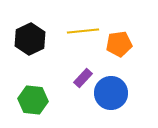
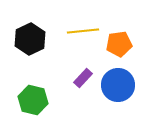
blue circle: moved 7 px right, 8 px up
green hexagon: rotated 8 degrees clockwise
